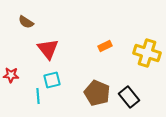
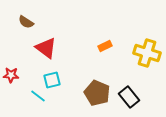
red triangle: moved 2 px left, 1 px up; rotated 15 degrees counterclockwise
cyan line: rotated 49 degrees counterclockwise
